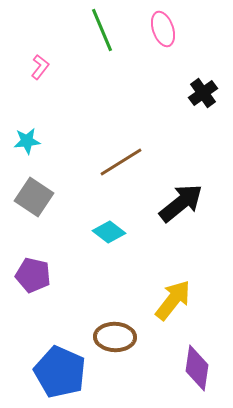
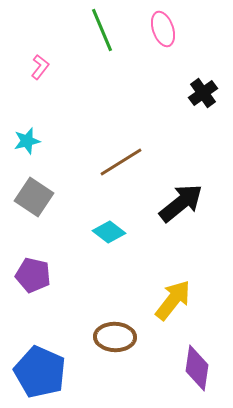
cyan star: rotated 8 degrees counterclockwise
blue pentagon: moved 20 px left
